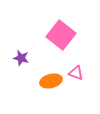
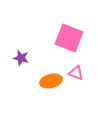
pink square: moved 8 px right, 3 px down; rotated 16 degrees counterclockwise
